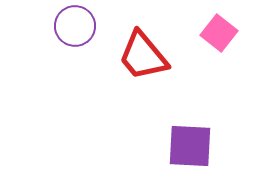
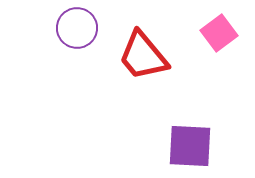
purple circle: moved 2 px right, 2 px down
pink square: rotated 15 degrees clockwise
